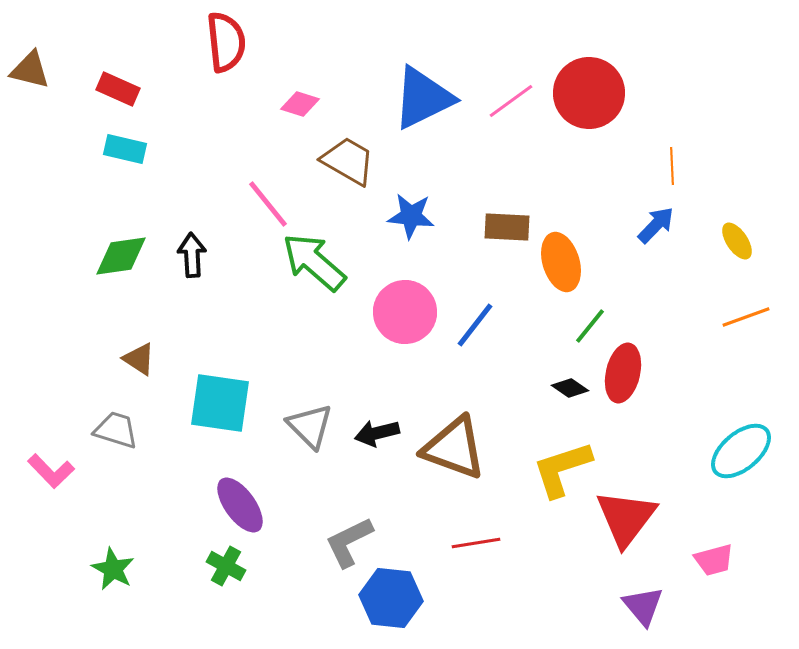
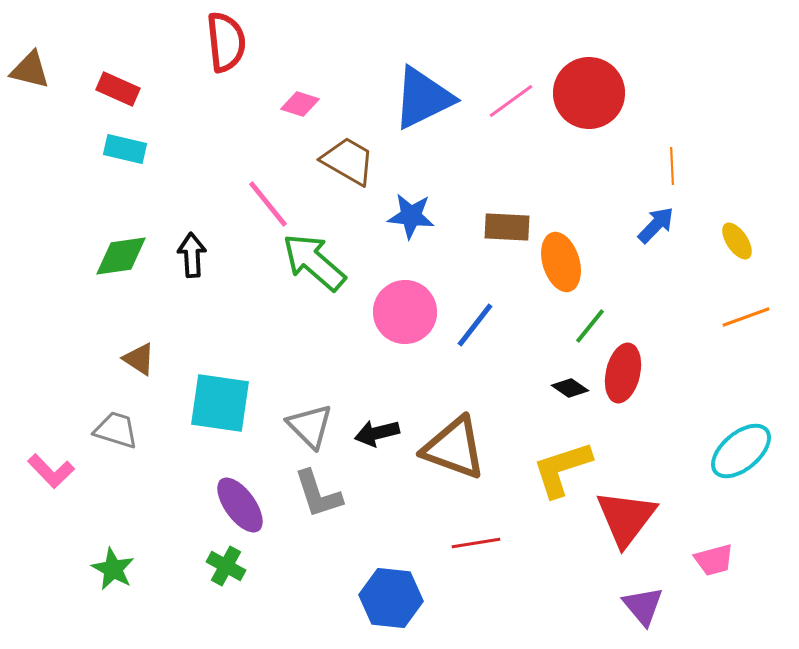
gray L-shape at (349, 542): moved 31 px left, 48 px up; rotated 82 degrees counterclockwise
